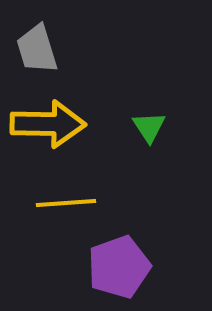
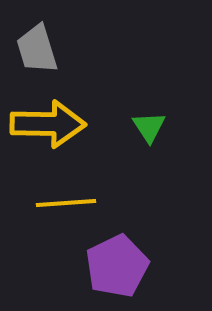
purple pentagon: moved 2 px left, 1 px up; rotated 6 degrees counterclockwise
